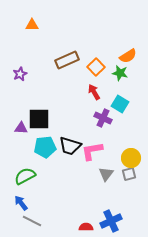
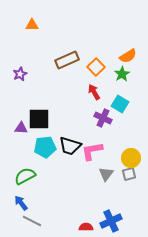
green star: moved 2 px right, 1 px down; rotated 28 degrees clockwise
